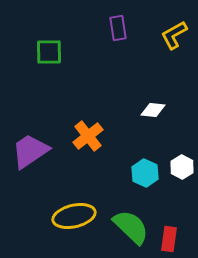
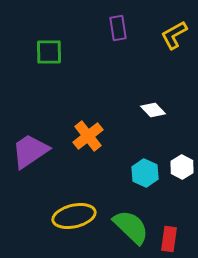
white diamond: rotated 40 degrees clockwise
